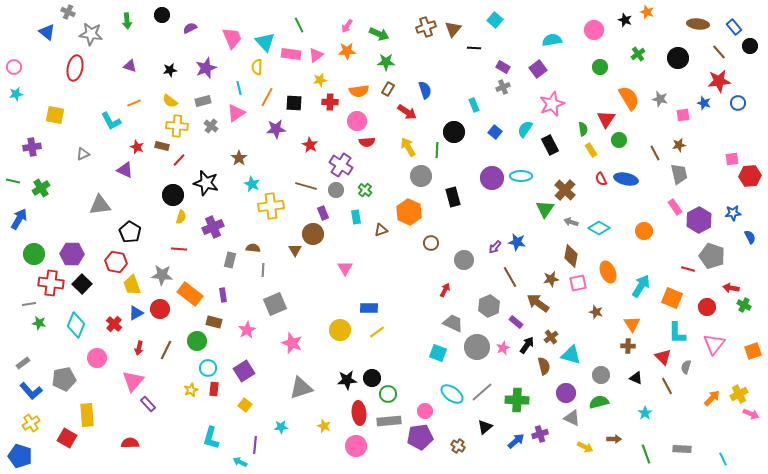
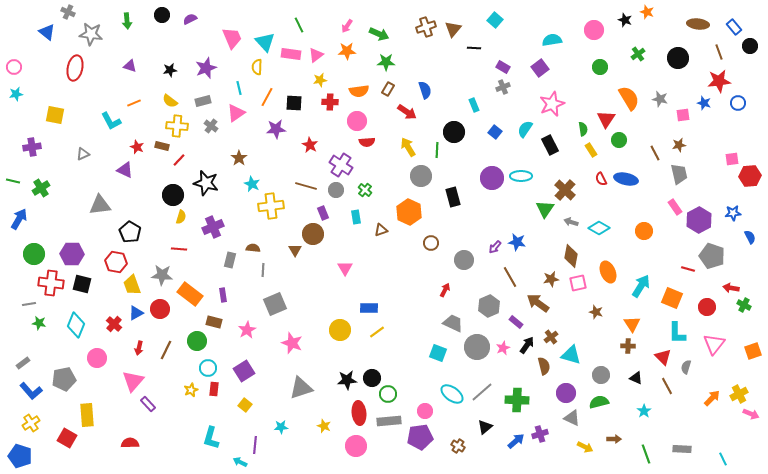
purple semicircle at (190, 28): moved 9 px up
brown line at (719, 52): rotated 21 degrees clockwise
purple square at (538, 69): moved 2 px right, 1 px up
black square at (82, 284): rotated 30 degrees counterclockwise
cyan star at (645, 413): moved 1 px left, 2 px up
